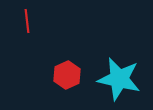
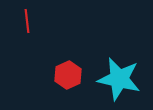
red hexagon: moved 1 px right
